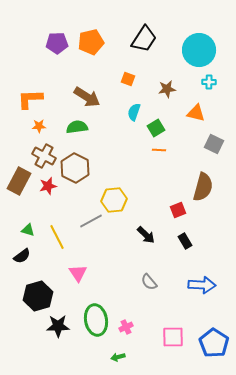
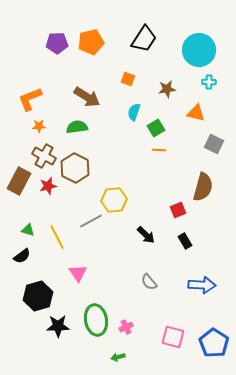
orange L-shape: rotated 20 degrees counterclockwise
pink square: rotated 15 degrees clockwise
